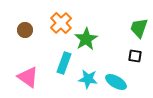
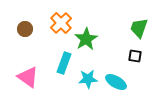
brown circle: moved 1 px up
cyan star: rotated 12 degrees counterclockwise
